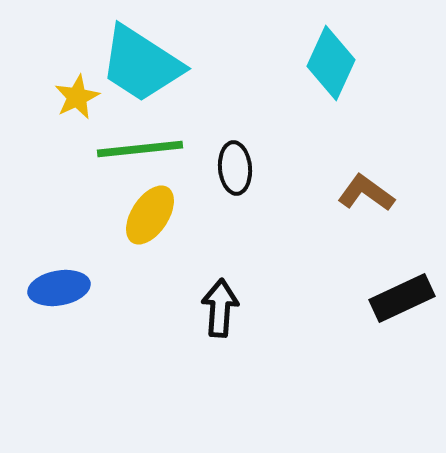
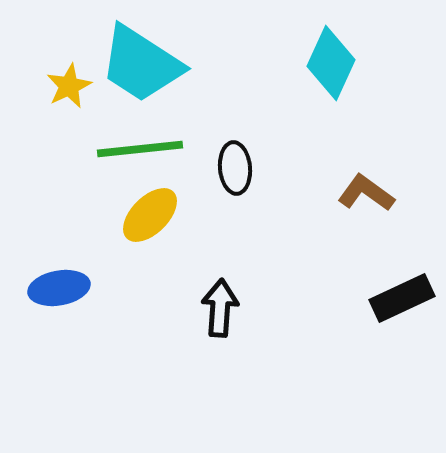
yellow star: moved 8 px left, 11 px up
yellow ellipse: rotated 12 degrees clockwise
